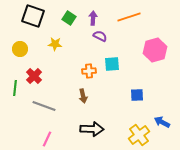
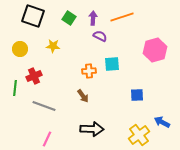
orange line: moved 7 px left
yellow star: moved 2 px left, 2 px down
red cross: rotated 21 degrees clockwise
brown arrow: rotated 24 degrees counterclockwise
